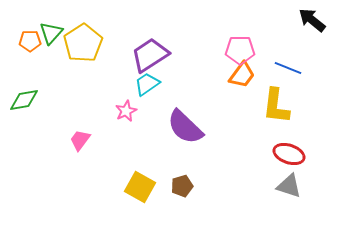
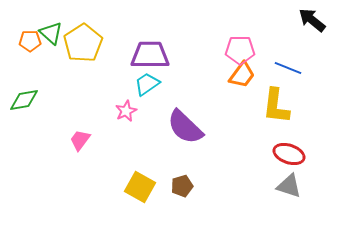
green triangle: rotated 30 degrees counterclockwise
purple trapezoid: rotated 33 degrees clockwise
